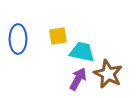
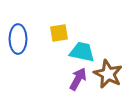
yellow square: moved 1 px right, 3 px up
